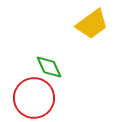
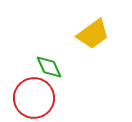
yellow trapezoid: moved 1 px right, 10 px down
